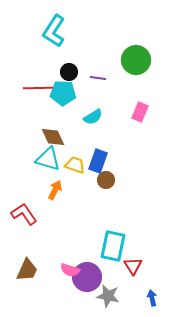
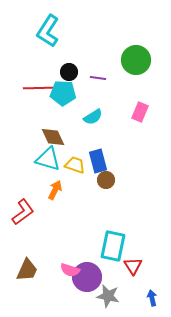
cyan L-shape: moved 6 px left
blue rectangle: rotated 35 degrees counterclockwise
red L-shape: moved 1 px left, 2 px up; rotated 88 degrees clockwise
